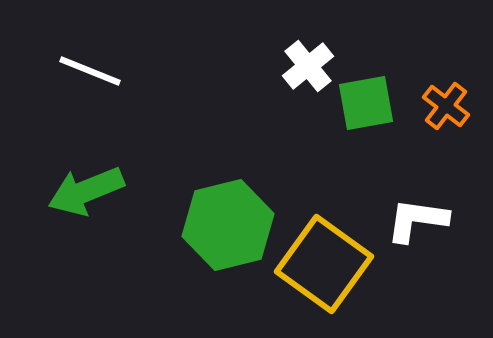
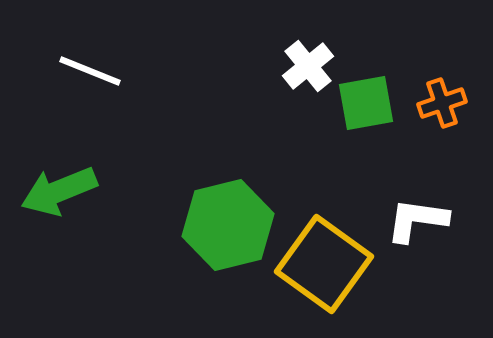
orange cross: moved 4 px left, 3 px up; rotated 33 degrees clockwise
green arrow: moved 27 px left
